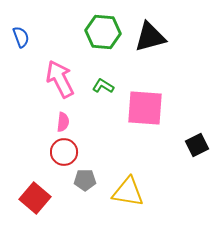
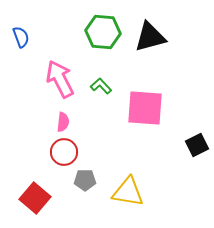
green L-shape: moved 2 px left; rotated 15 degrees clockwise
